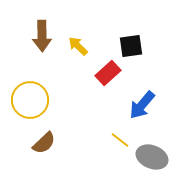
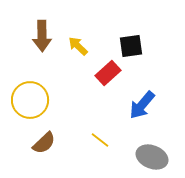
yellow line: moved 20 px left
